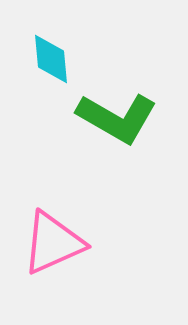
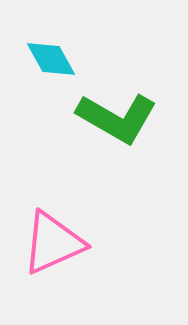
cyan diamond: rotated 24 degrees counterclockwise
